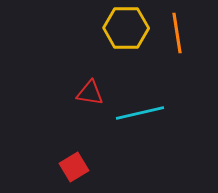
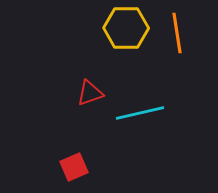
red triangle: rotated 28 degrees counterclockwise
red square: rotated 8 degrees clockwise
